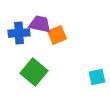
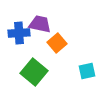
orange square: moved 8 px down; rotated 18 degrees counterclockwise
cyan square: moved 10 px left, 6 px up
